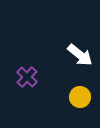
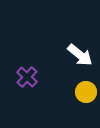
yellow circle: moved 6 px right, 5 px up
